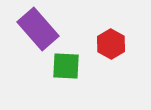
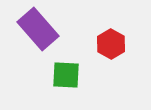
green square: moved 9 px down
